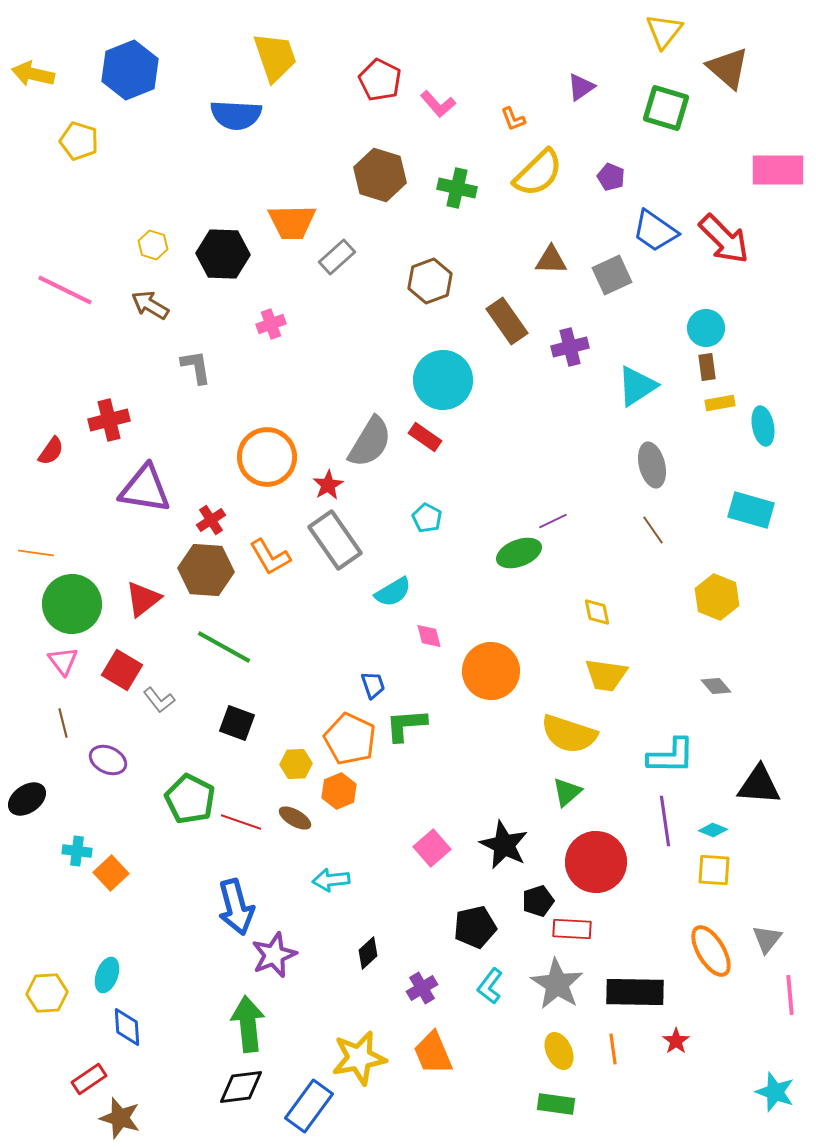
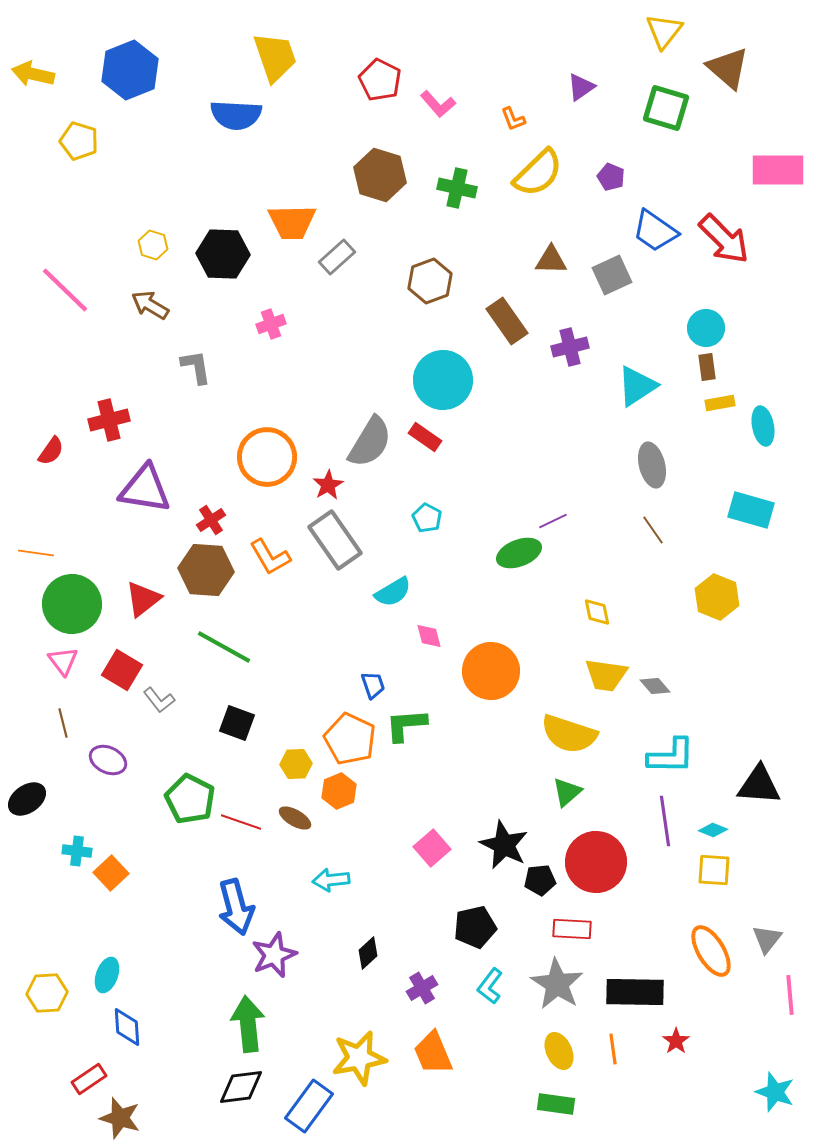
pink line at (65, 290): rotated 18 degrees clockwise
gray diamond at (716, 686): moved 61 px left
black pentagon at (538, 901): moved 2 px right, 21 px up; rotated 12 degrees clockwise
